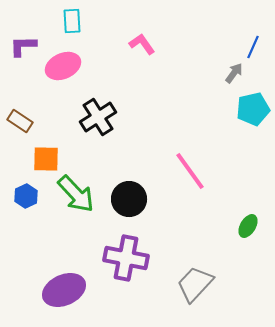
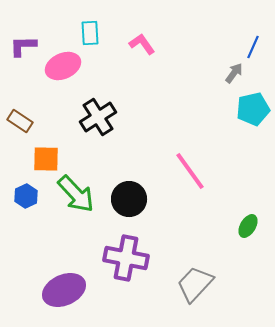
cyan rectangle: moved 18 px right, 12 px down
